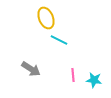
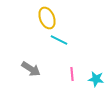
yellow ellipse: moved 1 px right
pink line: moved 1 px left, 1 px up
cyan star: moved 2 px right, 1 px up
